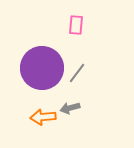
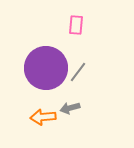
purple circle: moved 4 px right
gray line: moved 1 px right, 1 px up
